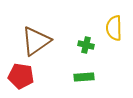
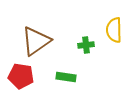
yellow semicircle: moved 2 px down
green cross: rotated 21 degrees counterclockwise
green rectangle: moved 18 px left; rotated 12 degrees clockwise
